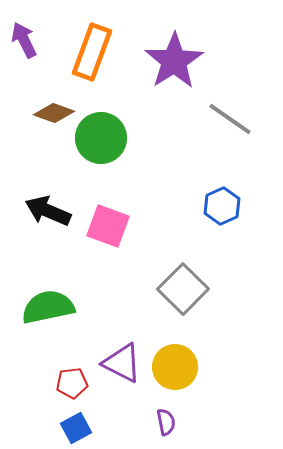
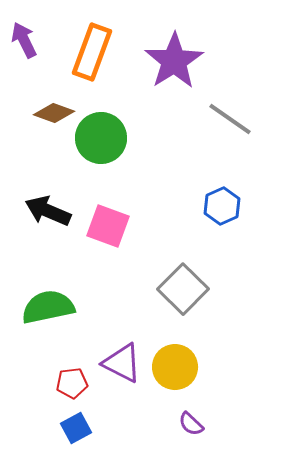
purple semicircle: moved 25 px right, 2 px down; rotated 144 degrees clockwise
